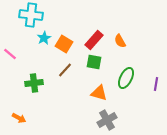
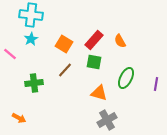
cyan star: moved 13 px left, 1 px down
